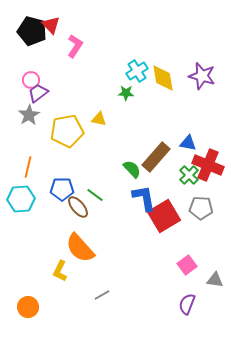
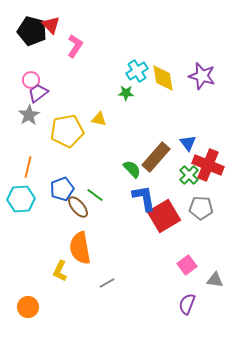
blue triangle: rotated 42 degrees clockwise
blue pentagon: rotated 20 degrees counterclockwise
orange semicircle: rotated 32 degrees clockwise
gray line: moved 5 px right, 12 px up
